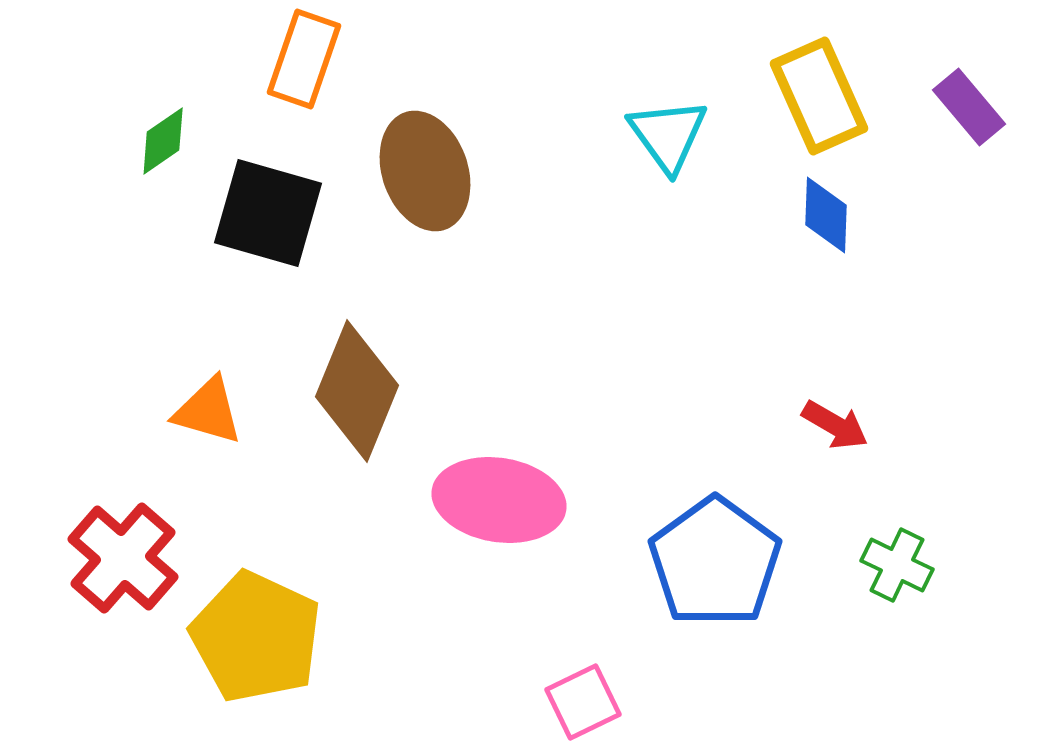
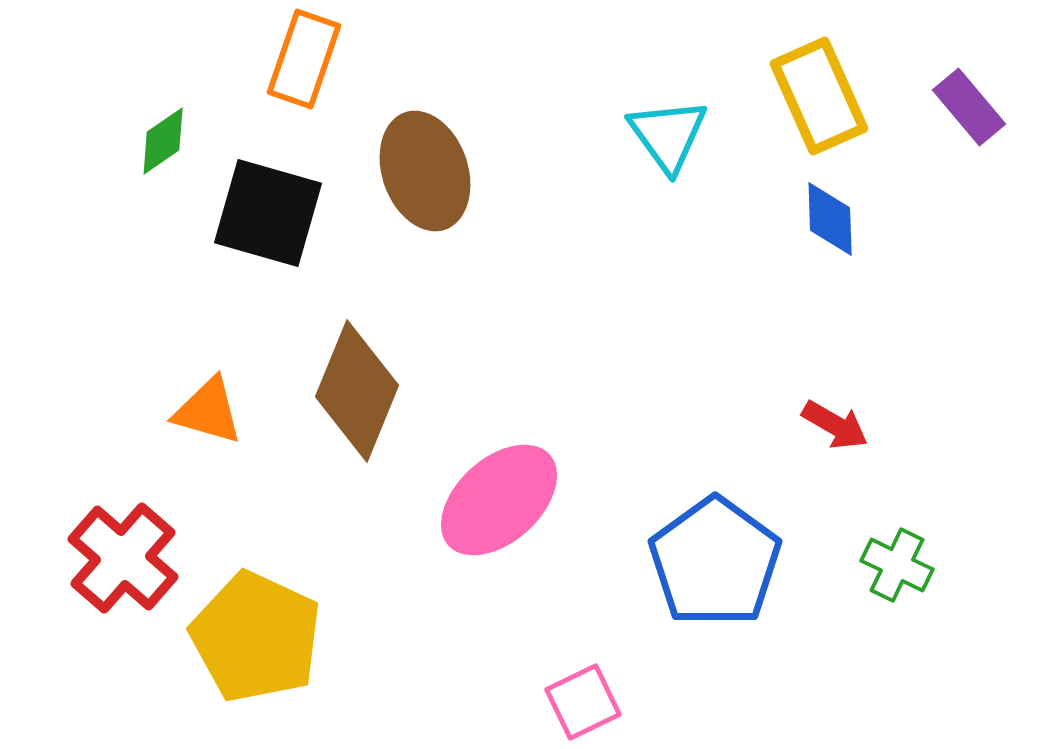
blue diamond: moved 4 px right, 4 px down; rotated 4 degrees counterclockwise
pink ellipse: rotated 51 degrees counterclockwise
